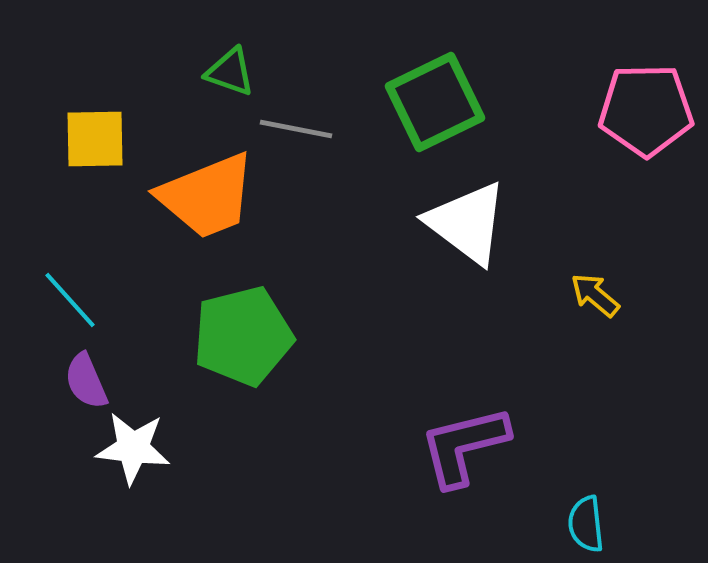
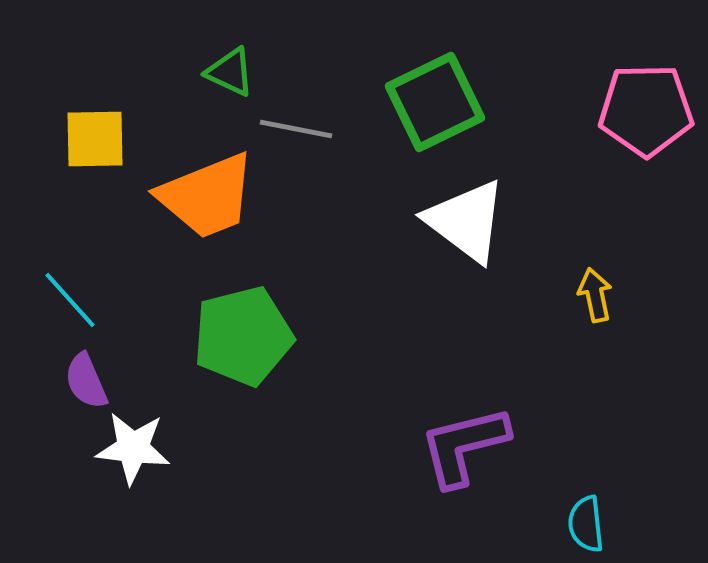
green triangle: rotated 6 degrees clockwise
white triangle: moved 1 px left, 2 px up
yellow arrow: rotated 38 degrees clockwise
